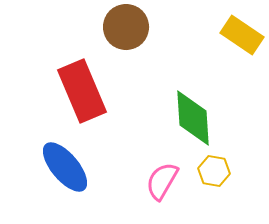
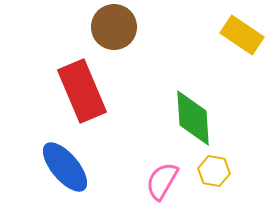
brown circle: moved 12 px left
